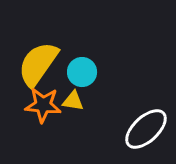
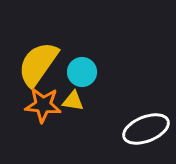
white ellipse: rotated 21 degrees clockwise
